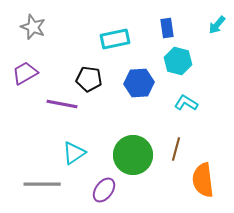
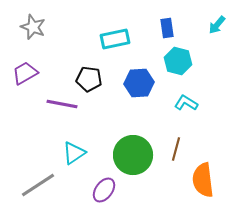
gray line: moved 4 px left, 1 px down; rotated 33 degrees counterclockwise
